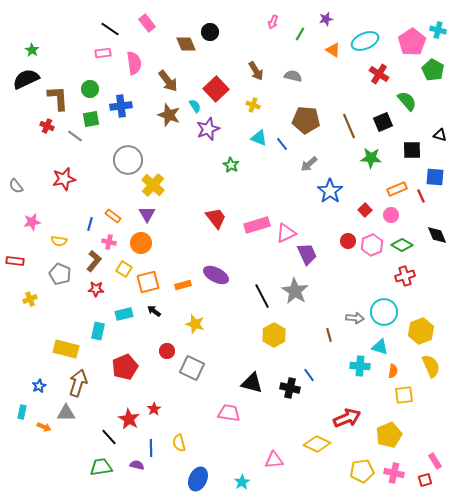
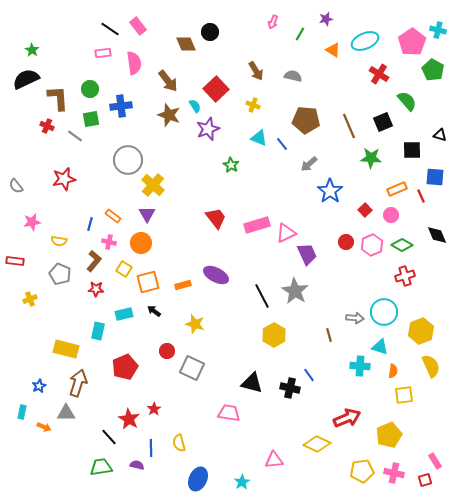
pink rectangle at (147, 23): moved 9 px left, 3 px down
red circle at (348, 241): moved 2 px left, 1 px down
